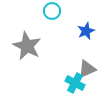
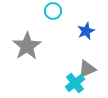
cyan circle: moved 1 px right
gray star: rotated 12 degrees clockwise
cyan cross: rotated 24 degrees clockwise
